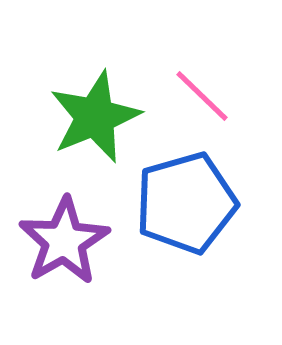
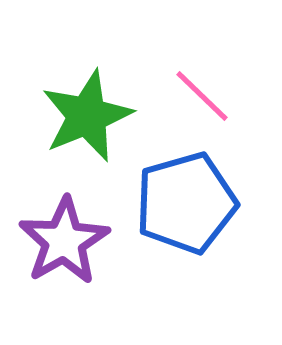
green star: moved 8 px left, 1 px up
